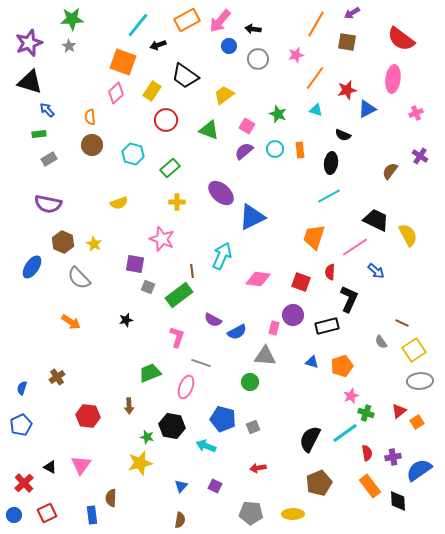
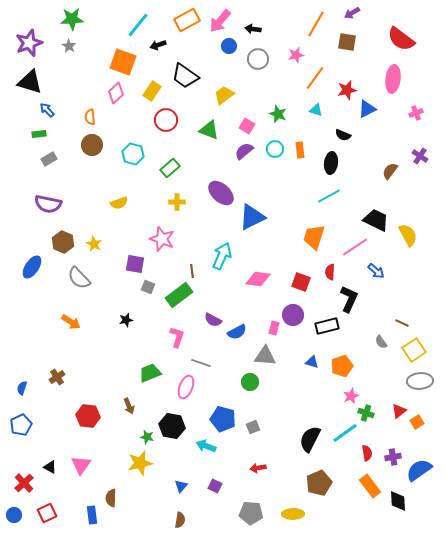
brown arrow at (129, 406): rotated 21 degrees counterclockwise
